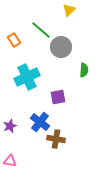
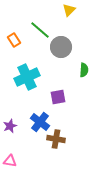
green line: moved 1 px left
